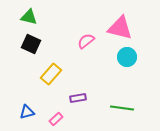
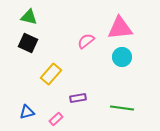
pink triangle: rotated 20 degrees counterclockwise
black square: moved 3 px left, 1 px up
cyan circle: moved 5 px left
